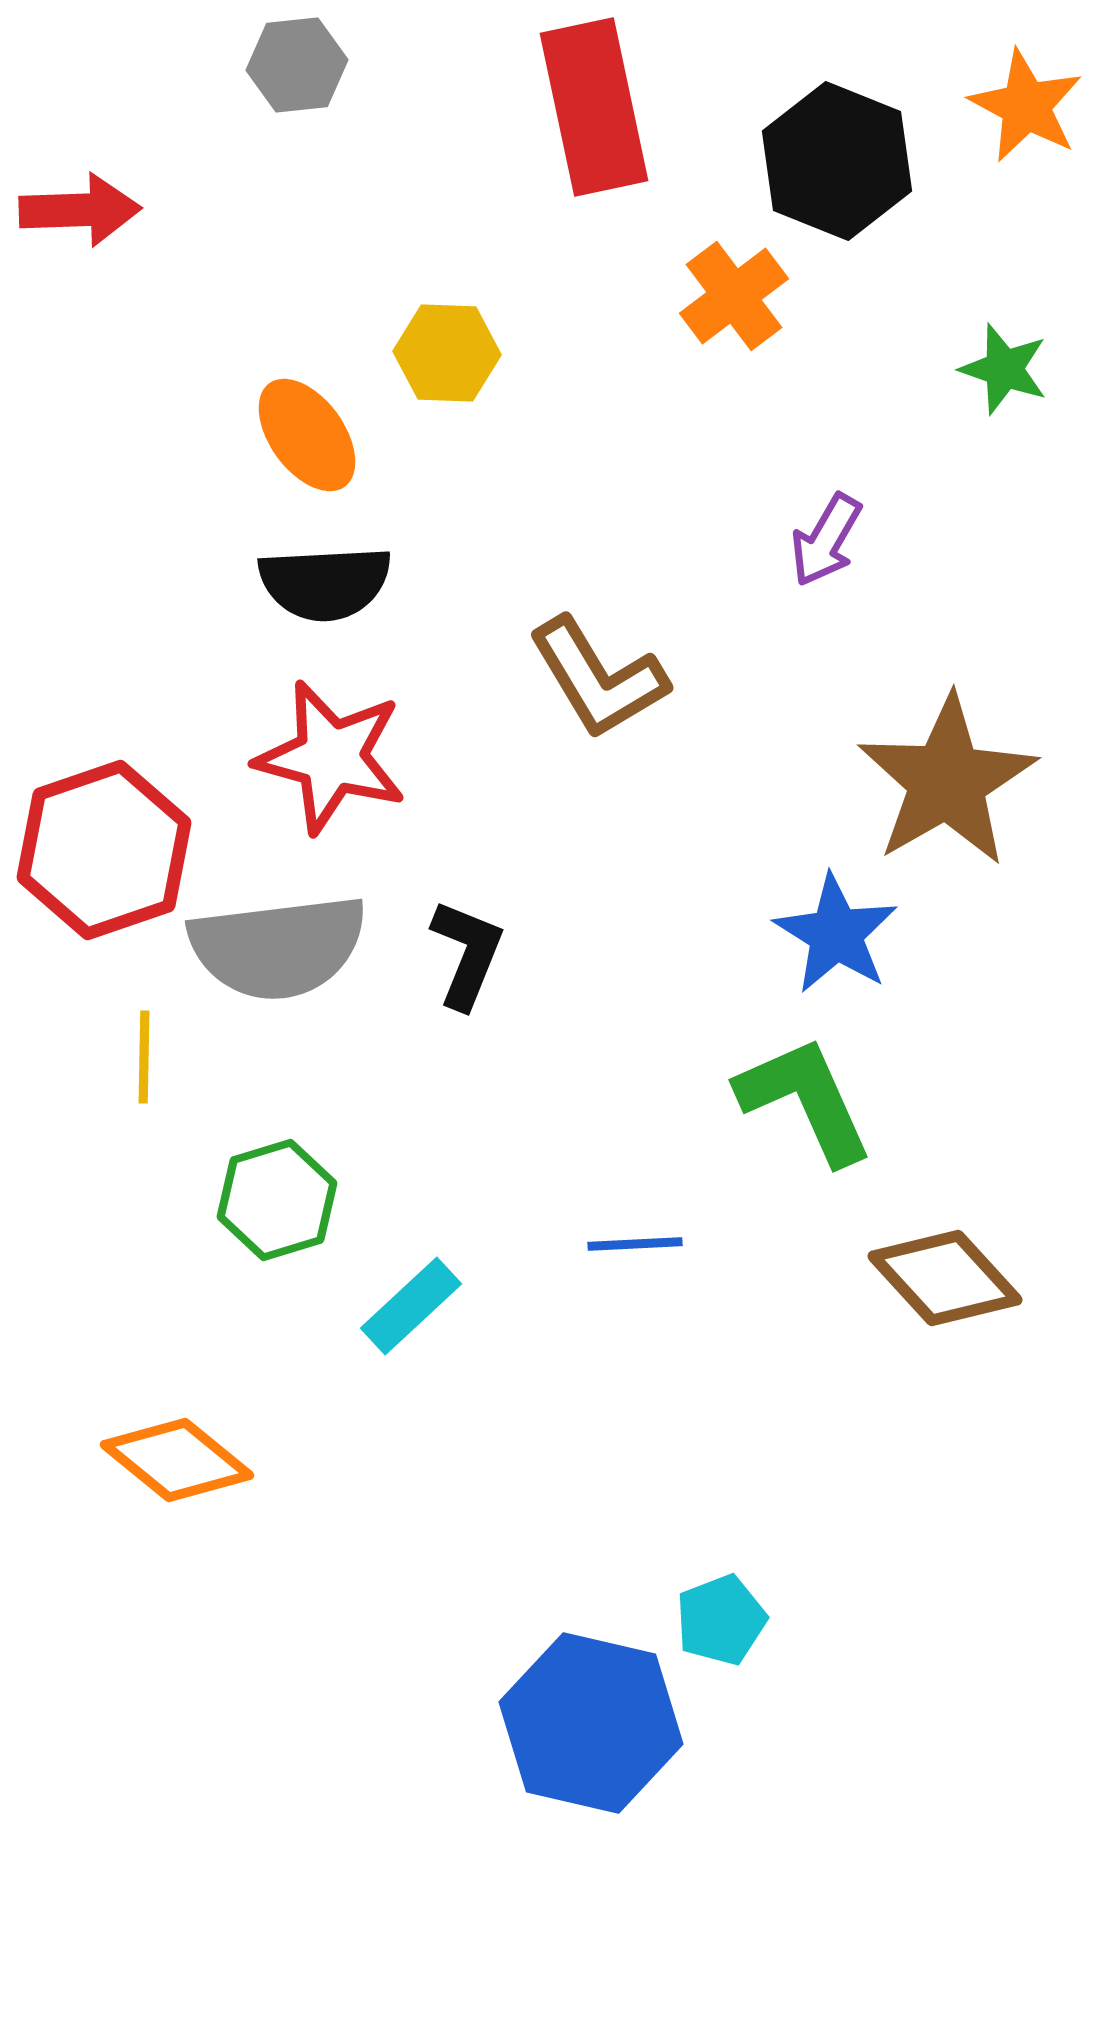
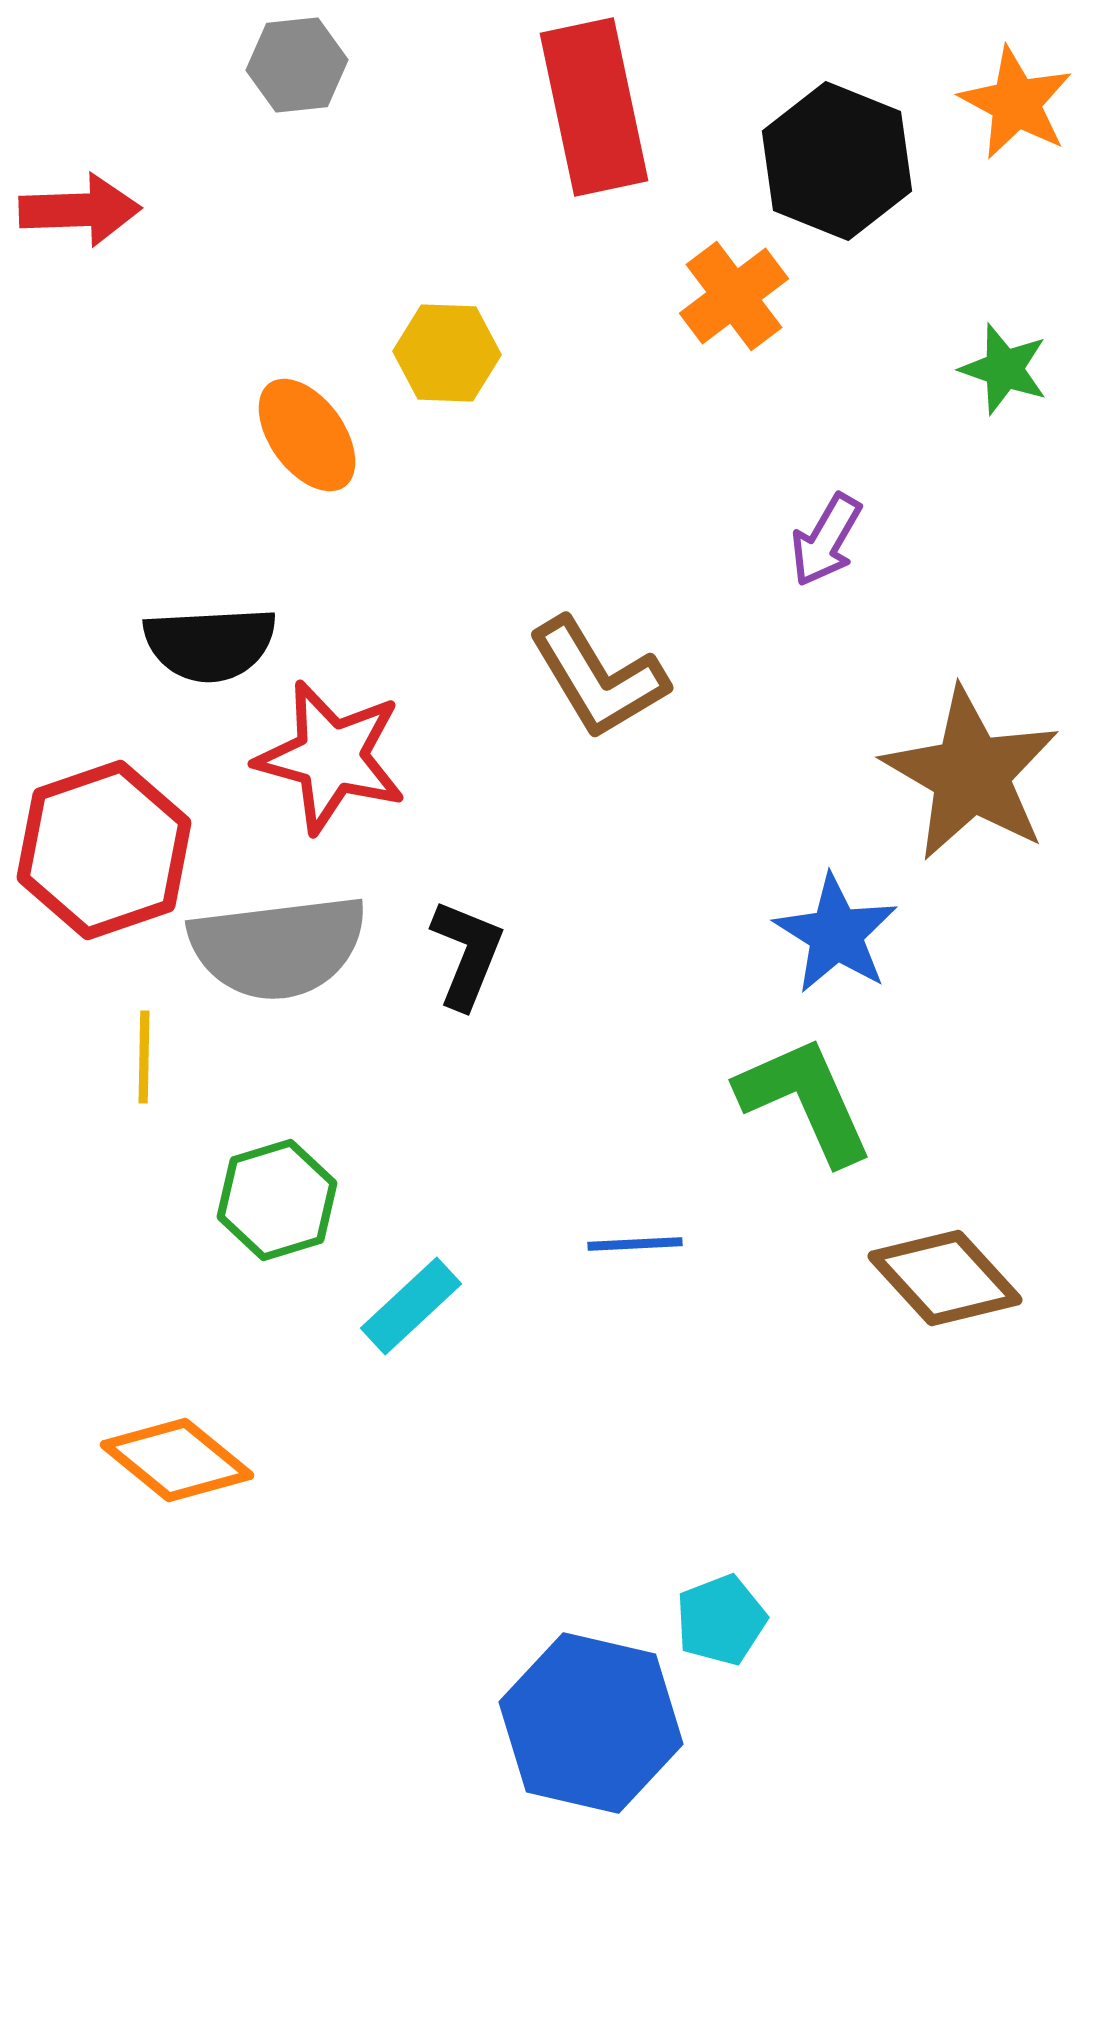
orange star: moved 10 px left, 3 px up
black semicircle: moved 115 px left, 61 px down
brown star: moved 24 px right, 7 px up; rotated 12 degrees counterclockwise
